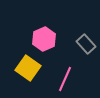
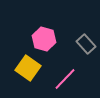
pink hexagon: rotated 20 degrees counterclockwise
pink line: rotated 20 degrees clockwise
